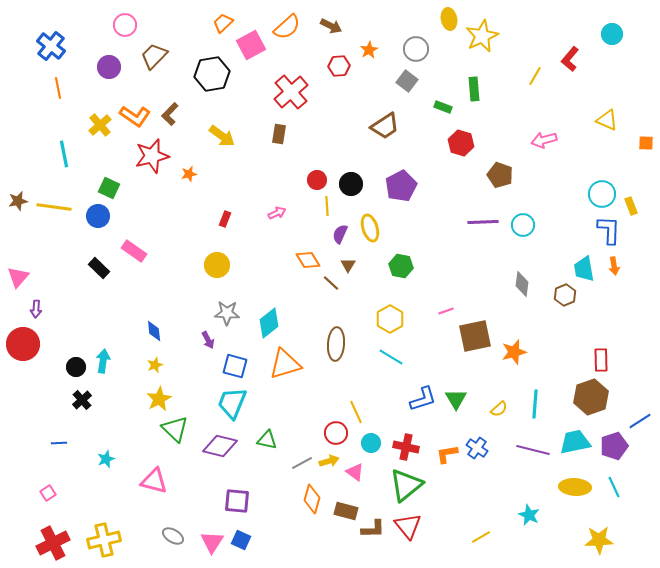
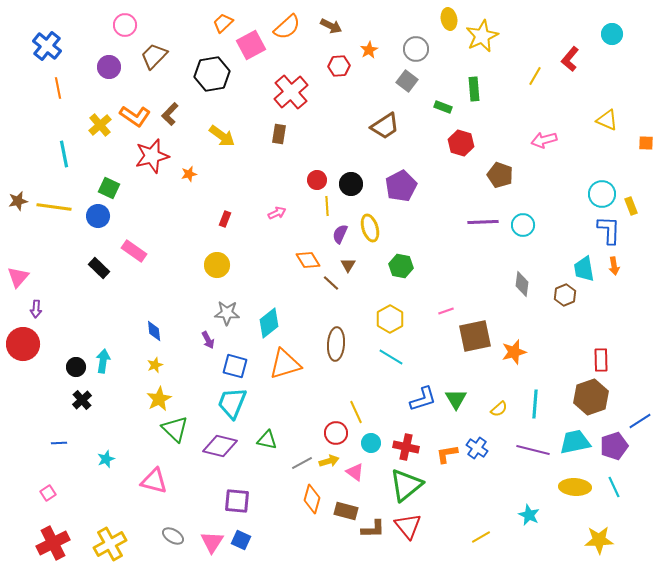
blue cross at (51, 46): moved 4 px left
yellow cross at (104, 540): moved 6 px right, 4 px down; rotated 16 degrees counterclockwise
